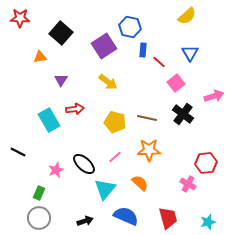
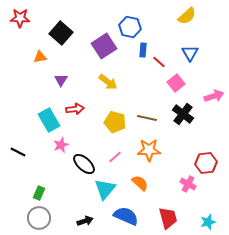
pink star: moved 5 px right, 25 px up
